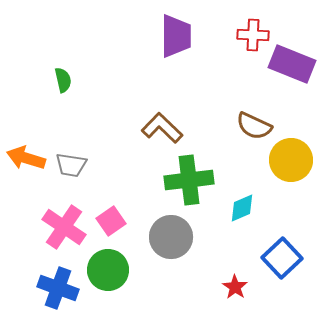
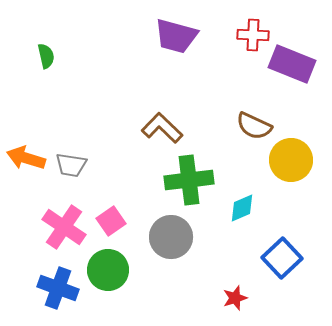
purple trapezoid: rotated 105 degrees clockwise
green semicircle: moved 17 px left, 24 px up
red star: moved 11 px down; rotated 20 degrees clockwise
